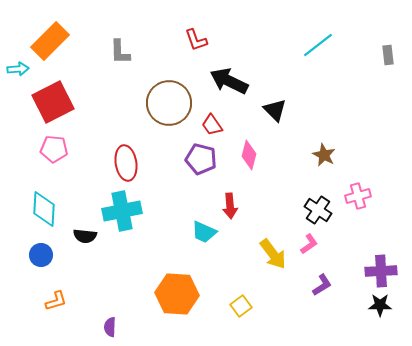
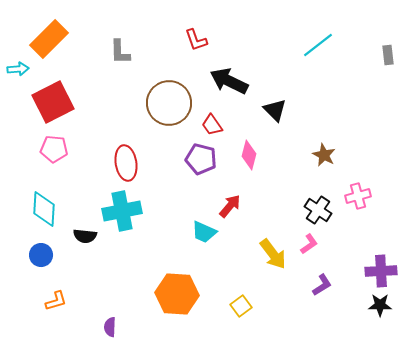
orange rectangle: moved 1 px left, 2 px up
red arrow: rotated 135 degrees counterclockwise
